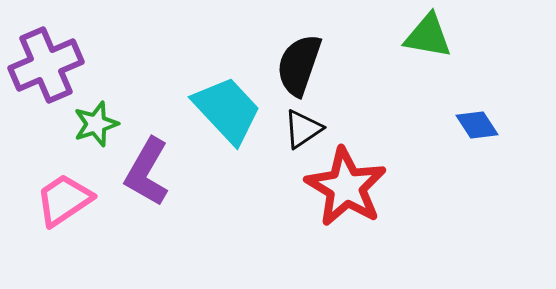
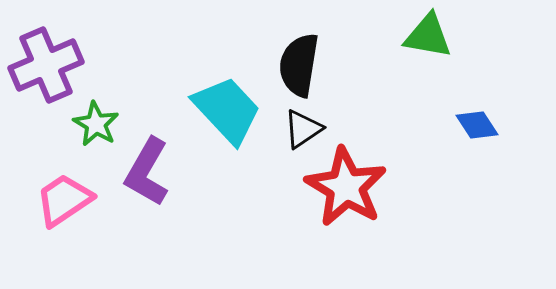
black semicircle: rotated 10 degrees counterclockwise
green star: rotated 24 degrees counterclockwise
